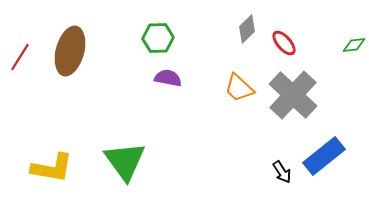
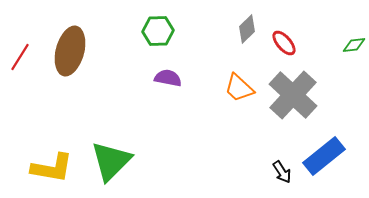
green hexagon: moved 7 px up
green triangle: moved 14 px left; rotated 21 degrees clockwise
